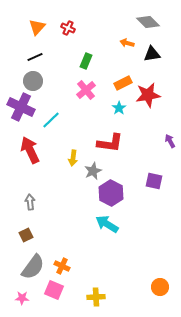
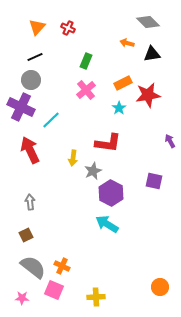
gray circle: moved 2 px left, 1 px up
red L-shape: moved 2 px left
gray semicircle: rotated 88 degrees counterclockwise
